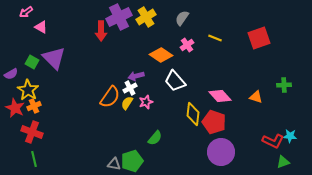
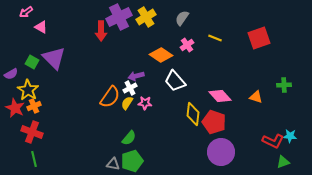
pink star: moved 1 px left, 1 px down; rotated 24 degrees clockwise
green semicircle: moved 26 px left
gray triangle: moved 1 px left
